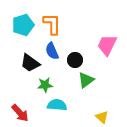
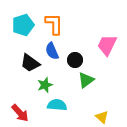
orange L-shape: moved 2 px right
green star: rotated 14 degrees counterclockwise
